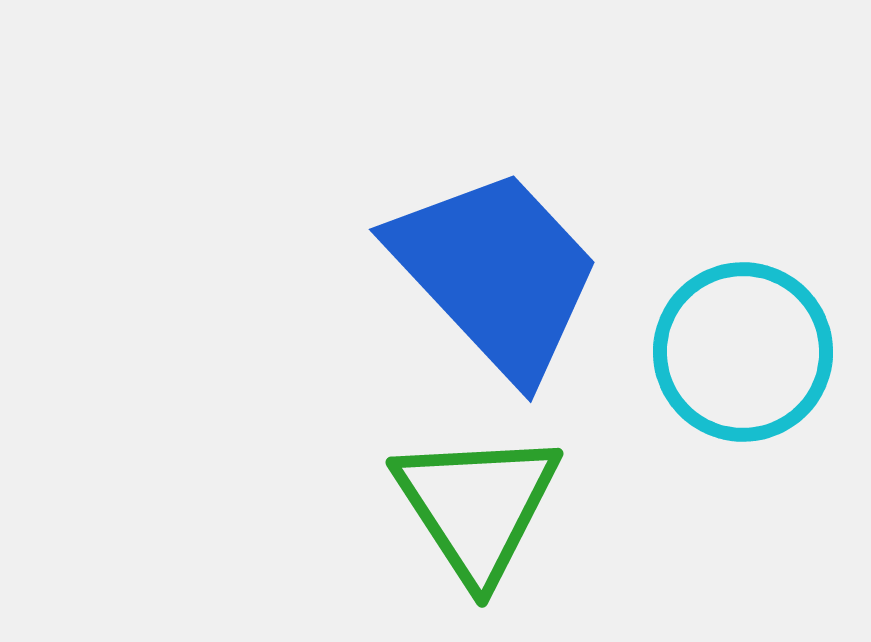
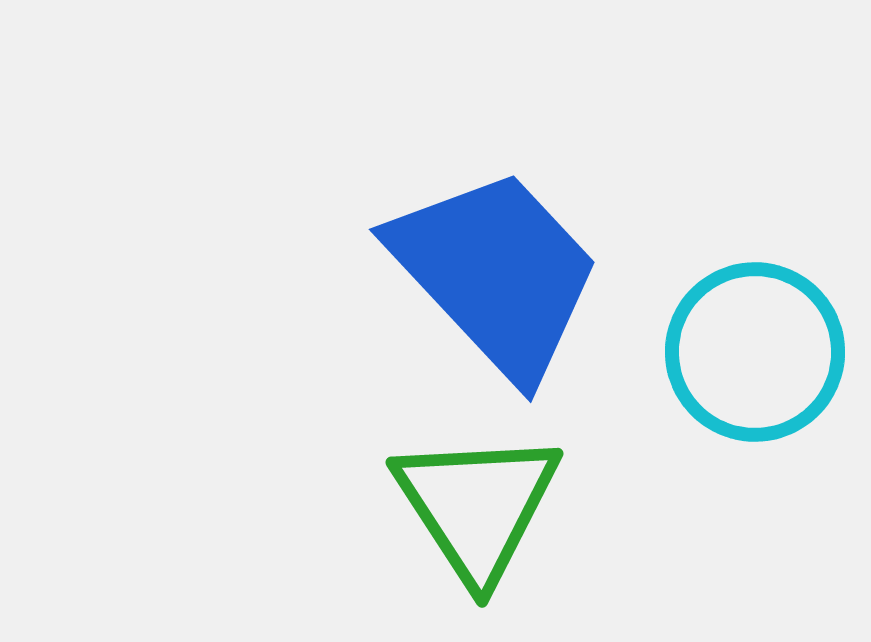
cyan circle: moved 12 px right
